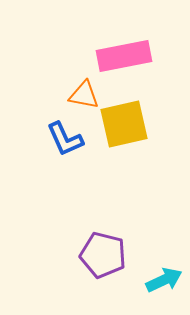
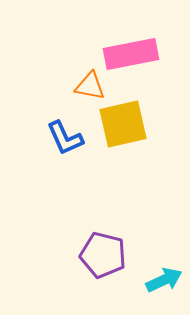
pink rectangle: moved 7 px right, 2 px up
orange triangle: moved 6 px right, 9 px up
yellow square: moved 1 px left
blue L-shape: moved 1 px up
